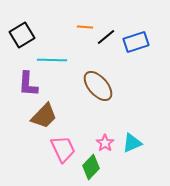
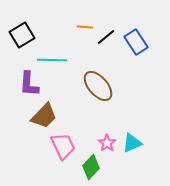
blue rectangle: rotated 75 degrees clockwise
purple L-shape: moved 1 px right
pink star: moved 2 px right
pink trapezoid: moved 3 px up
